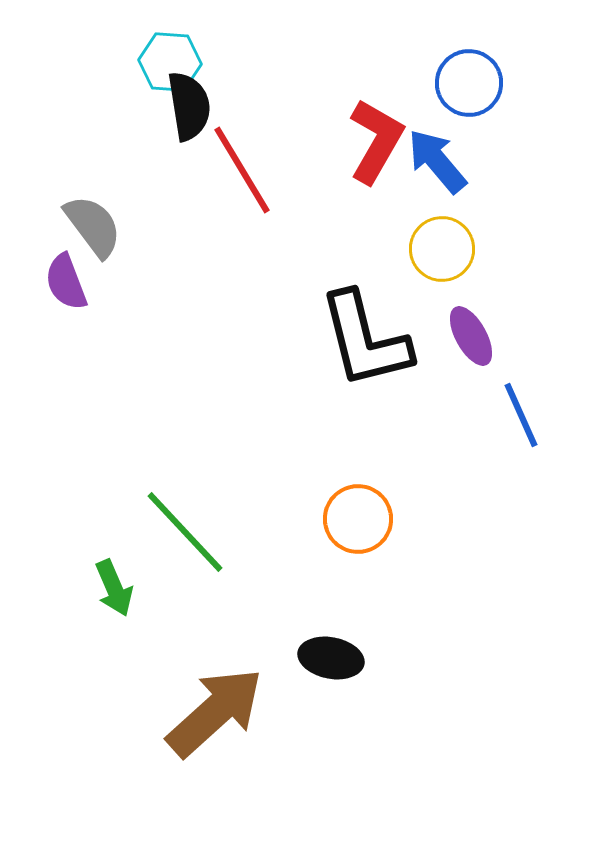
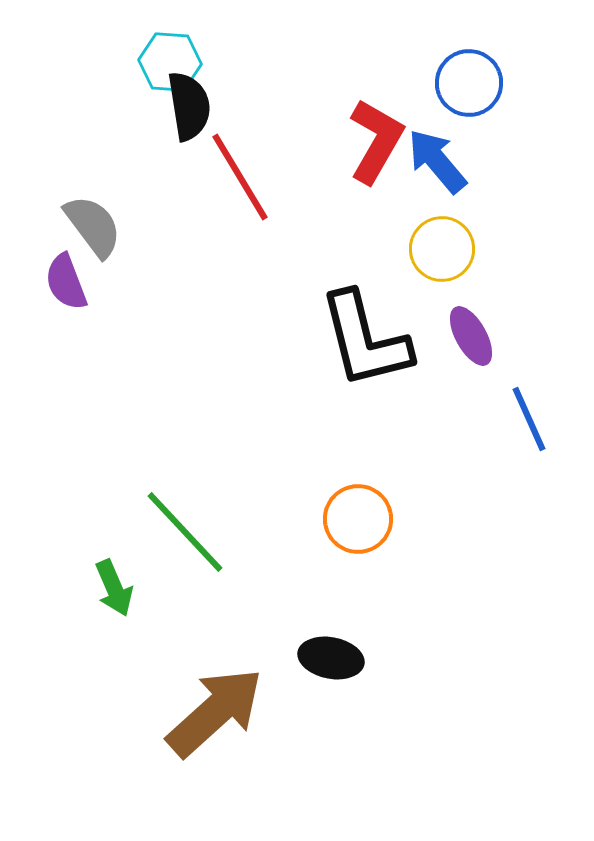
red line: moved 2 px left, 7 px down
blue line: moved 8 px right, 4 px down
